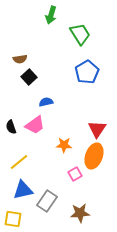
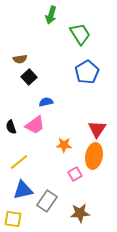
orange ellipse: rotated 10 degrees counterclockwise
